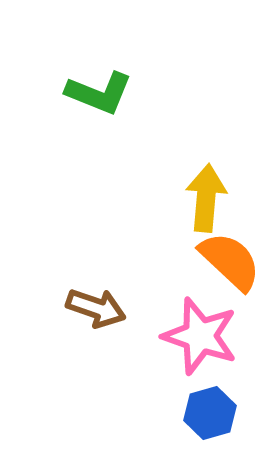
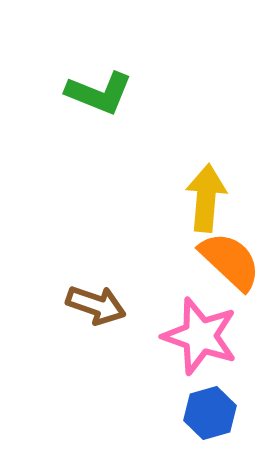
brown arrow: moved 3 px up
